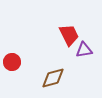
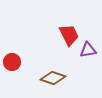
purple triangle: moved 4 px right
brown diamond: rotated 35 degrees clockwise
